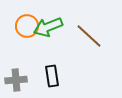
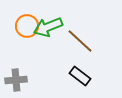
brown line: moved 9 px left, 5 px down
black rectangle: moved 28 px right; rotated 45 degrees counterclockwise
